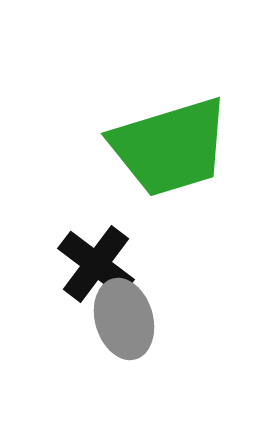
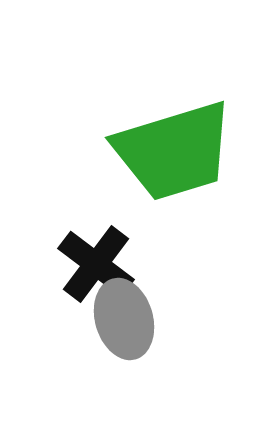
green trapezoid: moved 4 px right, 4 px down
